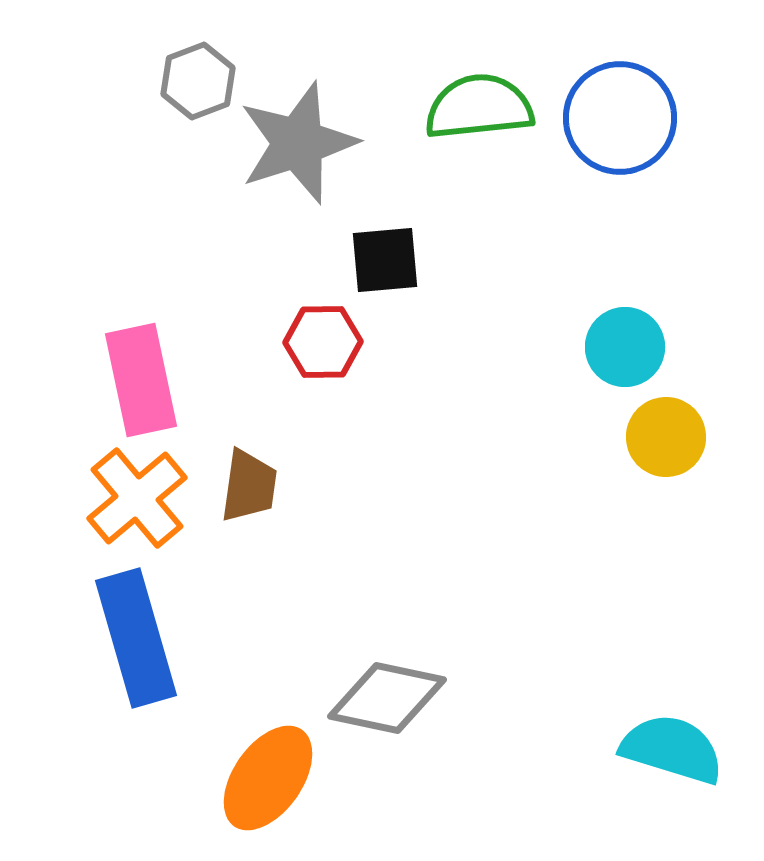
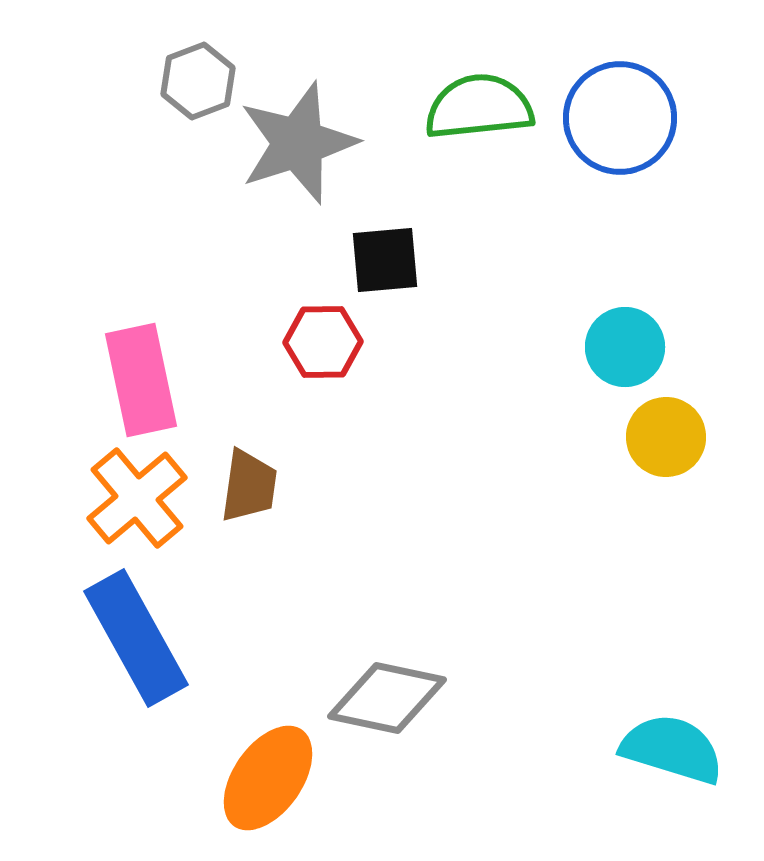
blue rectangle: rotated 13 degrees counterclockwise
